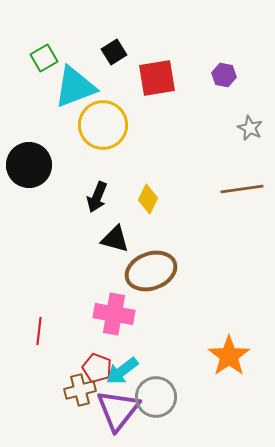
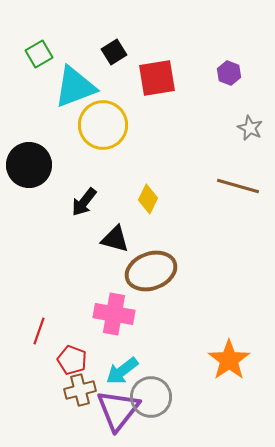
green square: moved 5 px left, 4 px up
purple hexagon: moved 5 px right, 2 px up; rotated 10 degrees clockwise
brown line: moved 4 px left, 3 px up; rotated 24 degrees clockwise
black arrow: moved 13 px left, 5 px down; rotated 16 degrees clockwise
red line: rotated 12 degrees clockwise
orange star: moved 4 px down
red pentagon: moved 25 px left, 8 px up
gray circle: moved 5 px left
